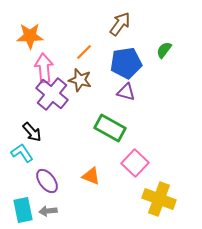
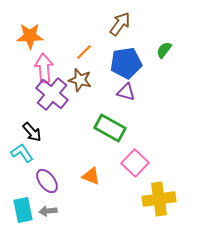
yellow cross: rotated 28 degrees counterclockwise
